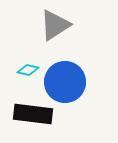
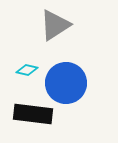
cyan diamond: moved 1 px left
blue circle: moved 1 px right, 1 px down
